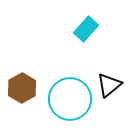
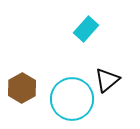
black triangle: moved 2 px left, 5 px up
cyan circle: moved 2 px right
